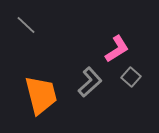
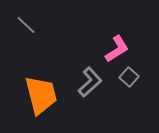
gray square: moved 2 px left
